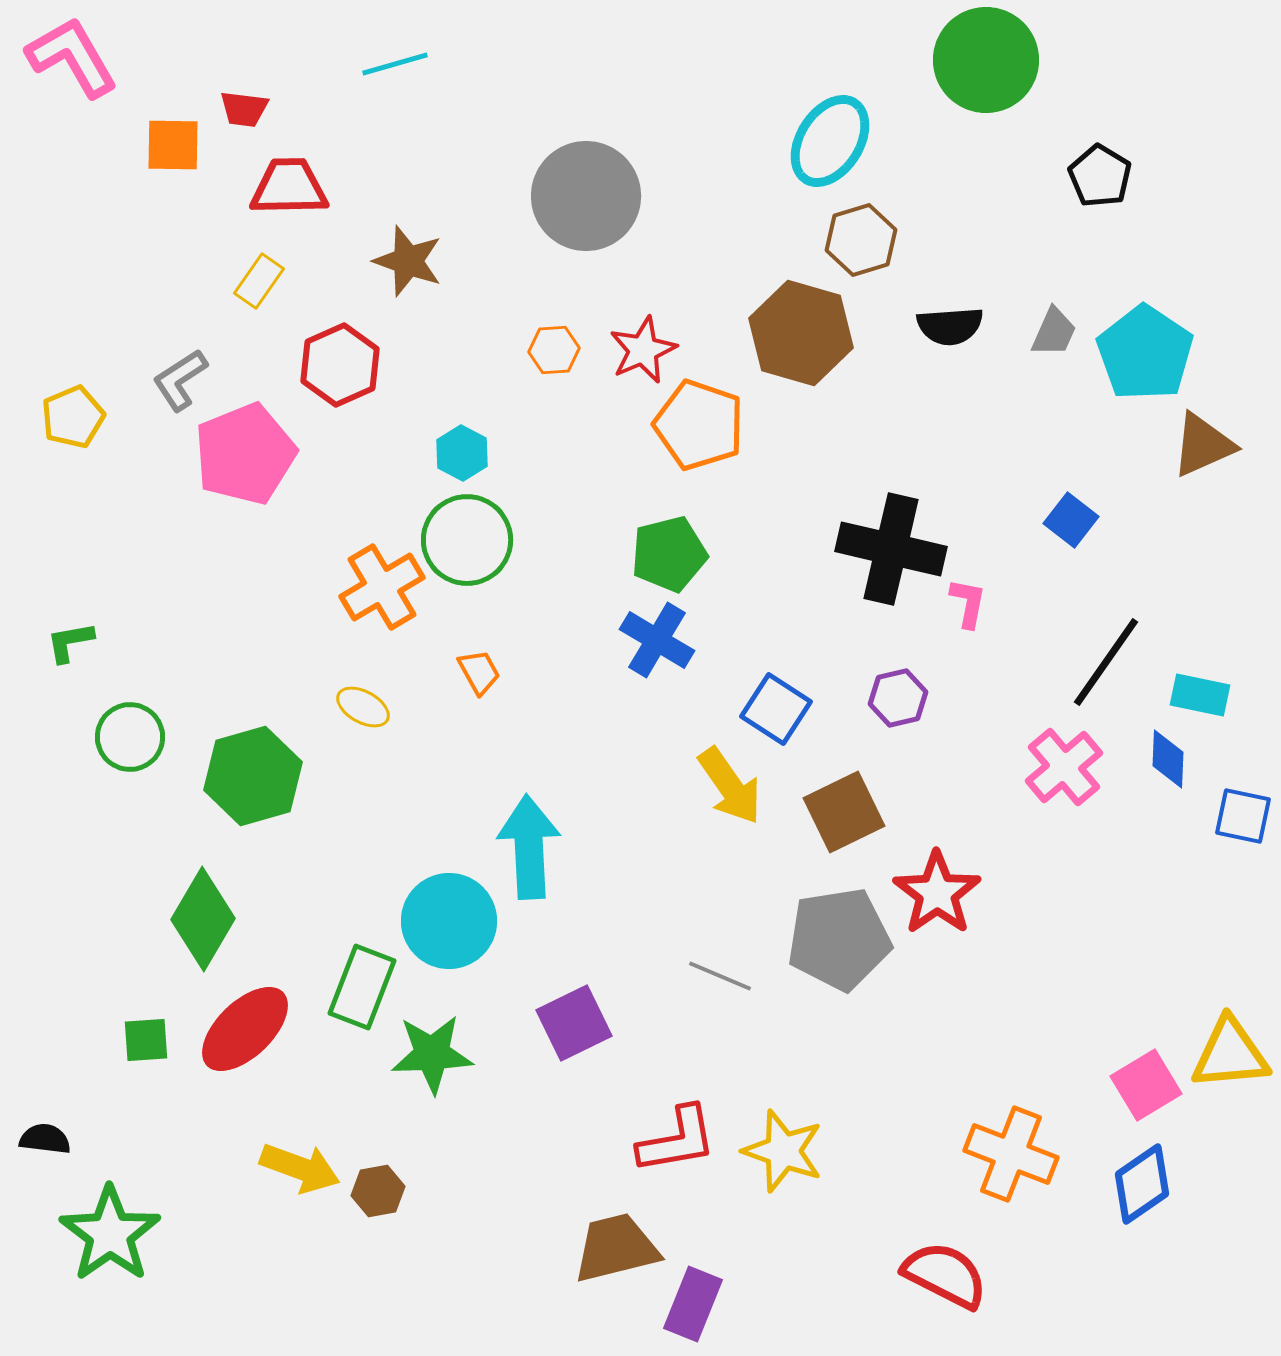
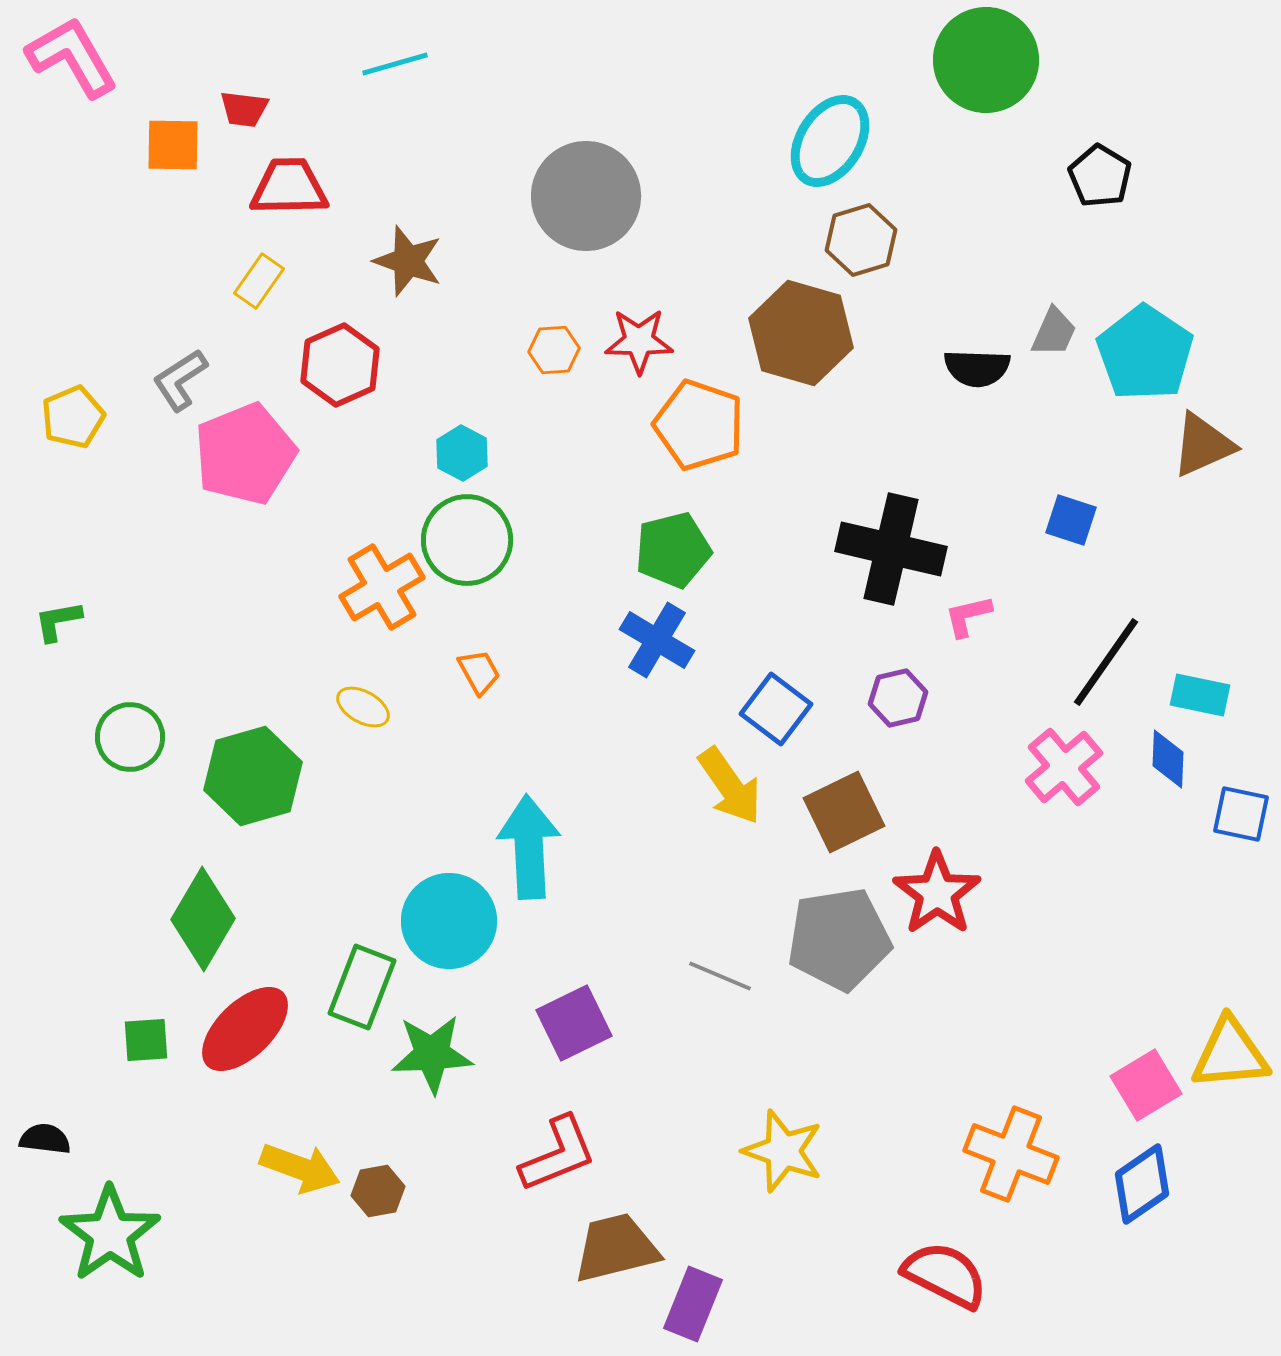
black semicircle at (950, 326): moved 27 px right, 42 px down; rotated 6 degrees clockwise
red star at (643, 350): moved 4 px left, 9 px up; rotated 24 degrees clockwise
blue square at (1071, 520): rotated 20 degrees counterclockwise
green pentagon at (669, 554): moved 4 px right, 4 px up
pink L-shape at (968, 603): moved 13 px down; rotated 114 degrees counterclockwise
green L-shape at (70, 642): moved 12 px left, 21 px up
blue square at (776, 709): rotated 4 degrees clockwise
blue square at (1243, 816): moved 2 px left, 2 px up
red L-shape at (677, 1140): moved 119 px left, 14 px down; rotated 12 degrees counterclockwise
